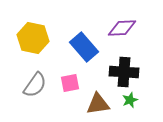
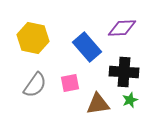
blue rectangle: moved 3 px right
